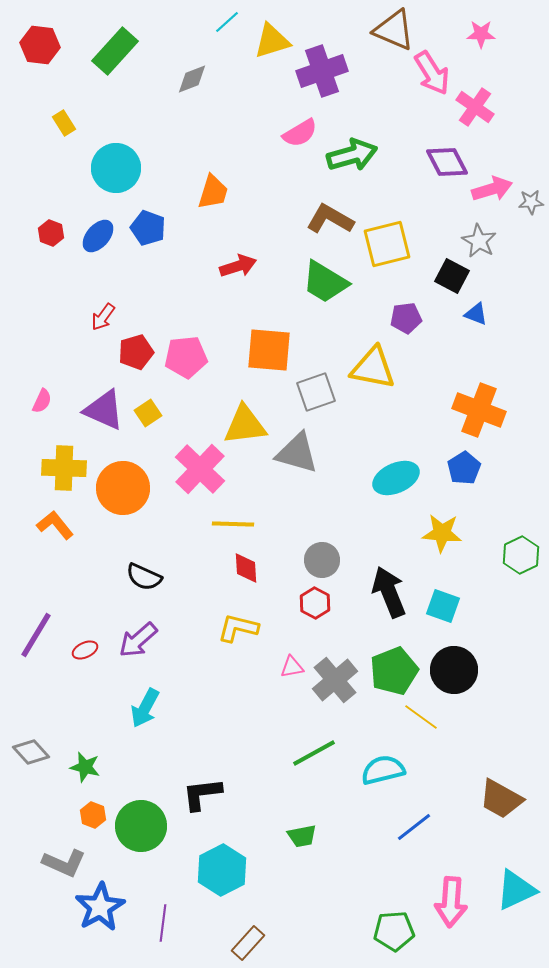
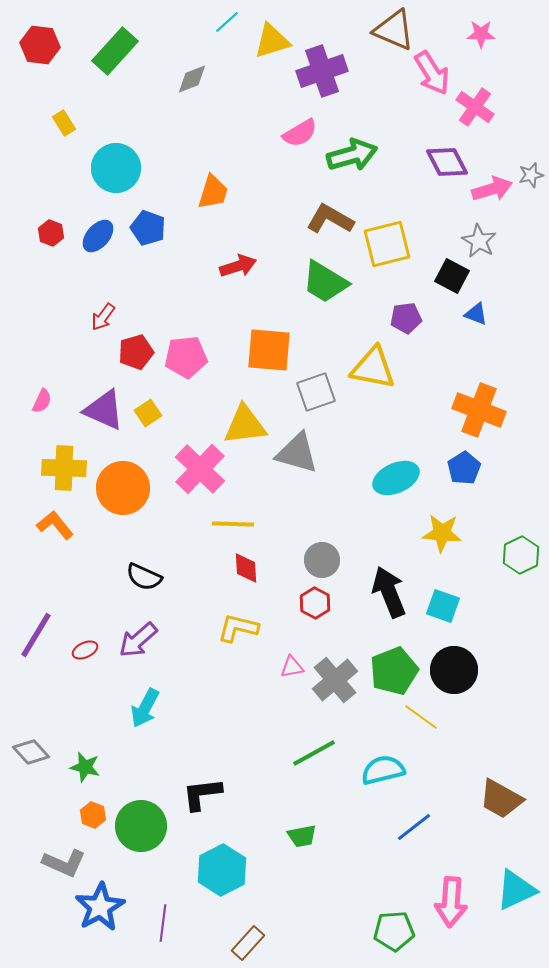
gray star at (531, 202): moved 27 px up; rotated 10 degrees counterclockwise
